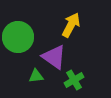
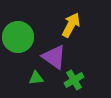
green triangle: moved 2 px down
